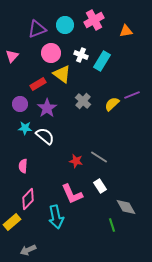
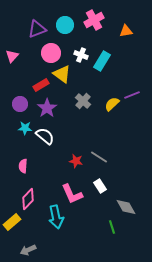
red rectangle: moved 3 px right, 1 px down
green line: moved 2 px down
